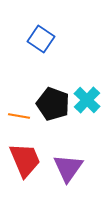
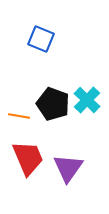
blue square: rotated 12 degrees counterclockwise
red trapezoid: moved 3 px right, 2 px up
